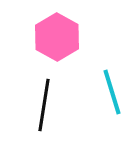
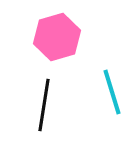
pink hexagon: rotated 15 degrees clockwise
